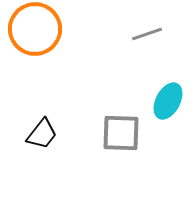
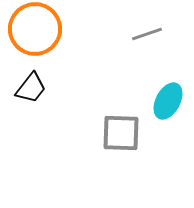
black trapezoid: moved 11 px left, 46 px up
